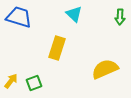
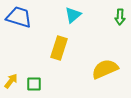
cyan triangle: moved 1 px left, 1 px down; rotated 36 degrees clockwise
yellow rectangle: moved 2 px right
green square: moved 1 px down; rotated 21 degrees clockwise
